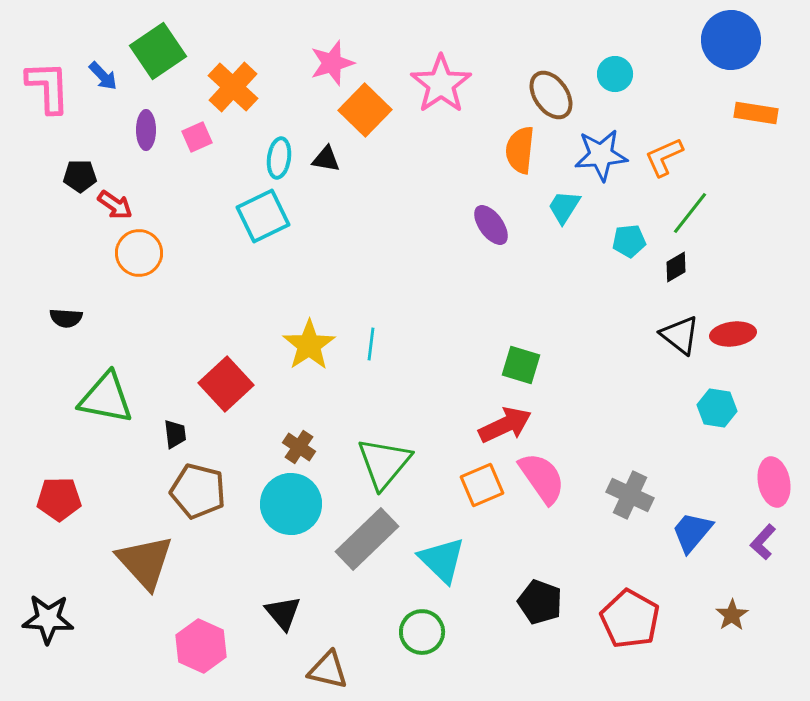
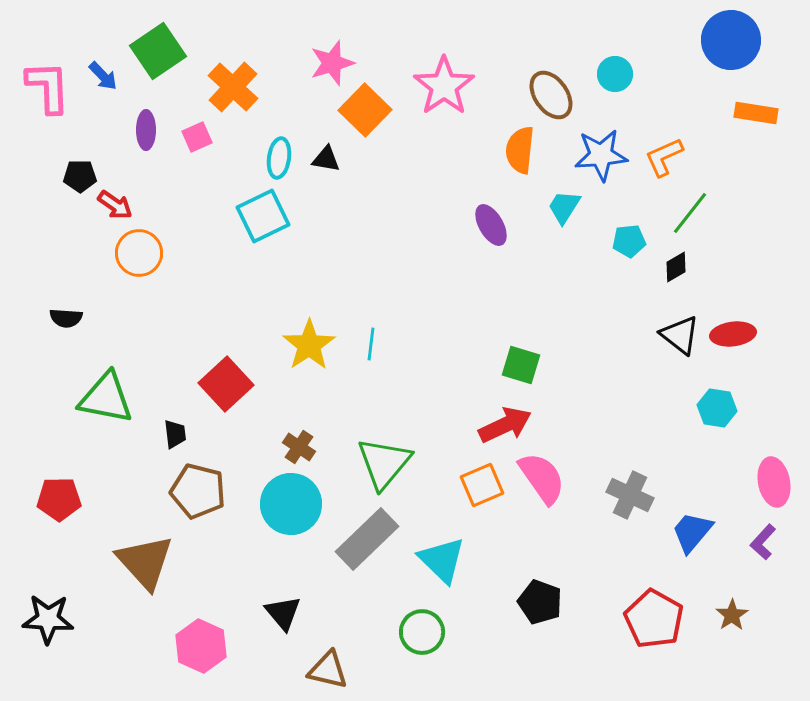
pink star at (441, 84): moved 3 px right, 2 px down
purple ellipse at (491, 225): rotated 6 degrees clockwise
red pentagon at (630, 619): moved 24 px right
